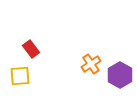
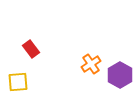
yellow square: moved 2 px left, 6 px down
